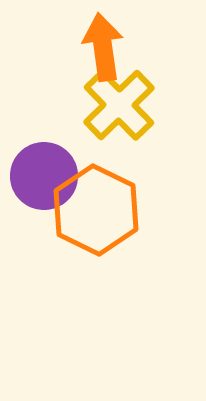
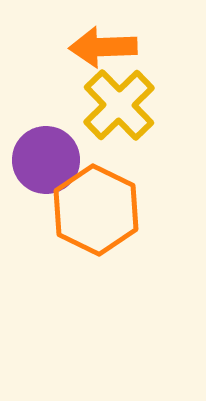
orange arrow: rotated 84 degrees counterclockwise
purple circle: moved 2 px right, 16 px up
